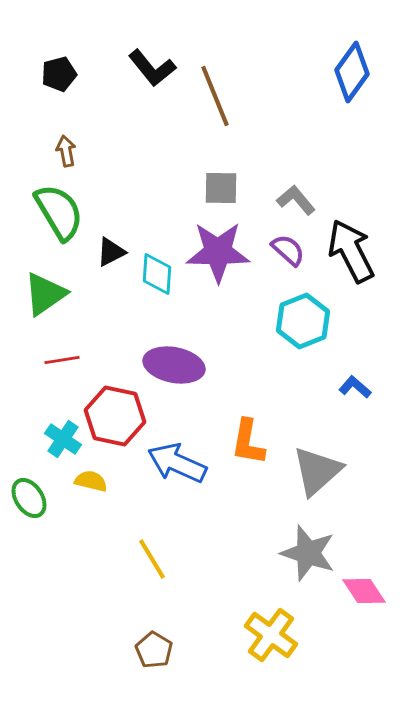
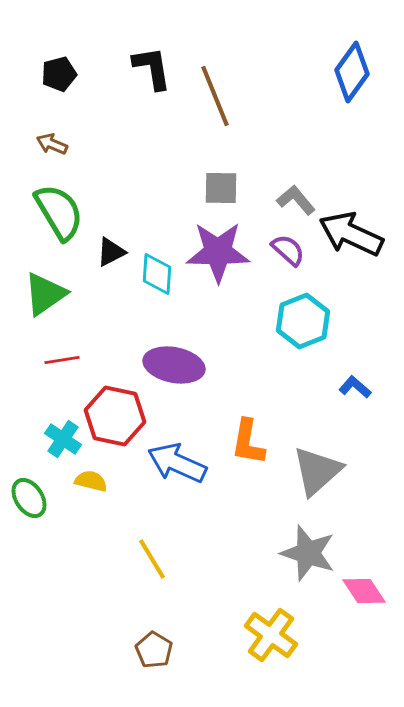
black L-shape: rotated 150 degrees counterclockwise
brown arrow: moved 14 px left, 7 px up; rotated 56 degrees counterclockwise
black arrow: moved 17 px up; rotated 38 degrees counterclockwise
